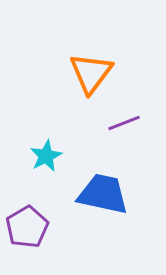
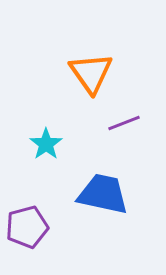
orange triangle: rotated 12 degrees counterclockwise
cyan star: moved 12 px up; rotated 8 degrees counterclockwise
purple pentagon: rotated 15 degrees clockwise
